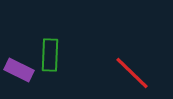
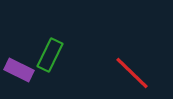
green rectangle: rotated 24 degrees clockwise
